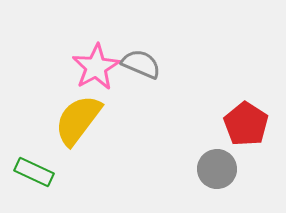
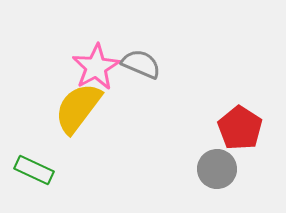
yellow semicircle: moved 12 px up
red pentagon: moved 6 px left, 4 px down
green rectangle: moved 2 px up
